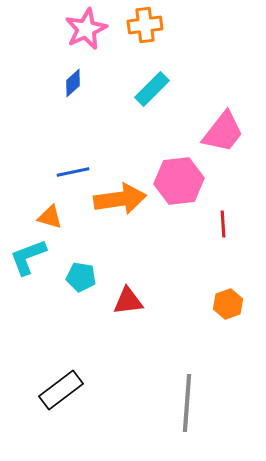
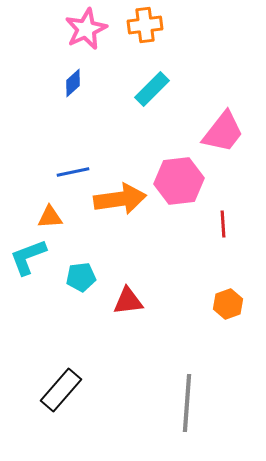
orange triangle: rotated 20 degrees counterclockwise
cyan pentagon: rotated 16 degrees counterclockwise
black rectangle: rotated 12 degrees counterclockwise
